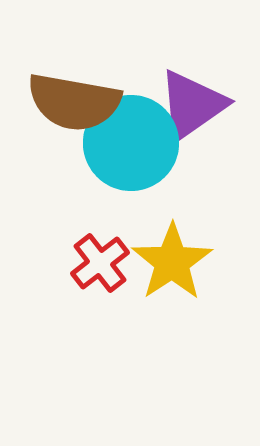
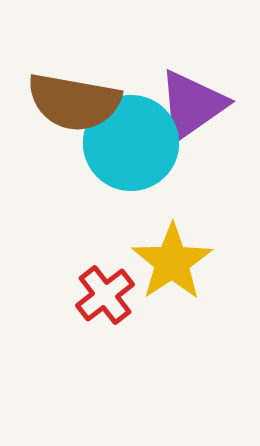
red cross: moved 5 px right, 32 px down
